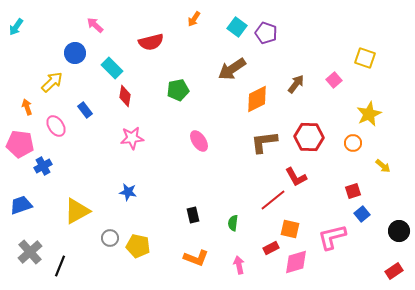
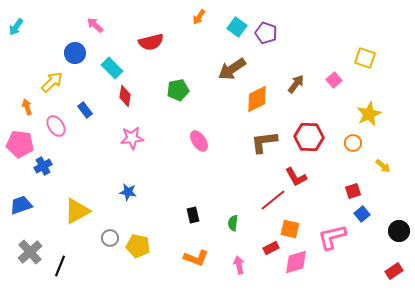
orange arrow at (194, 19): moved 5 px right, 2 px up
